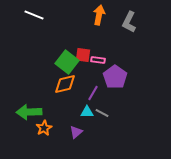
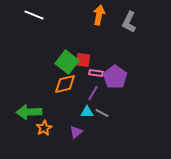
red square: moved 5 px down
pink rectangle: moved 2 px left, 13 px down
